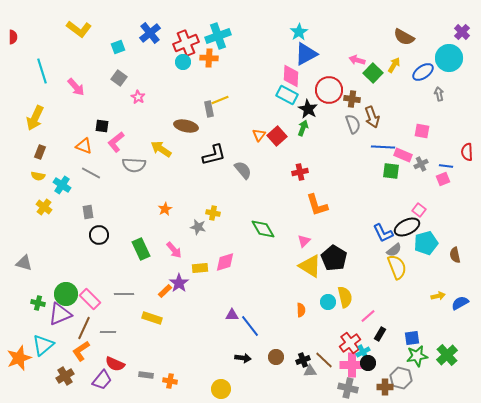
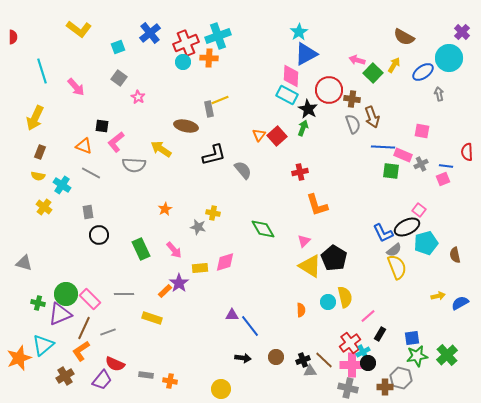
gray line at (108, 332): rotated 21 degrees counterclockwise
